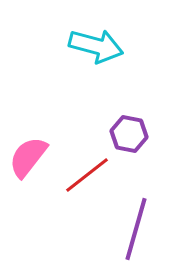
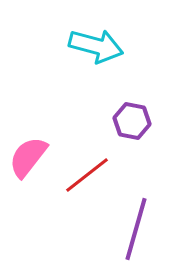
purple hexagon: moved 3 px right, 13 px up
